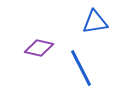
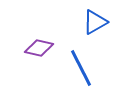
blue triangle: rotated 20 degrees counterclockwise
